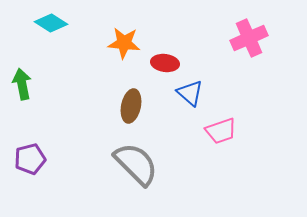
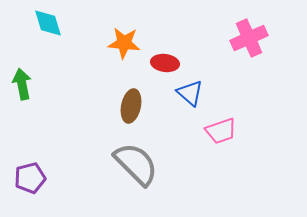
cyan diamond: moved 3 px left; rotated 40 degrees clockwise
purple pentagon: moved 19 px down
